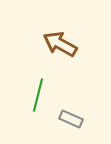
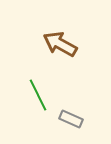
green line: rotated 40 degrees counterclockwise
